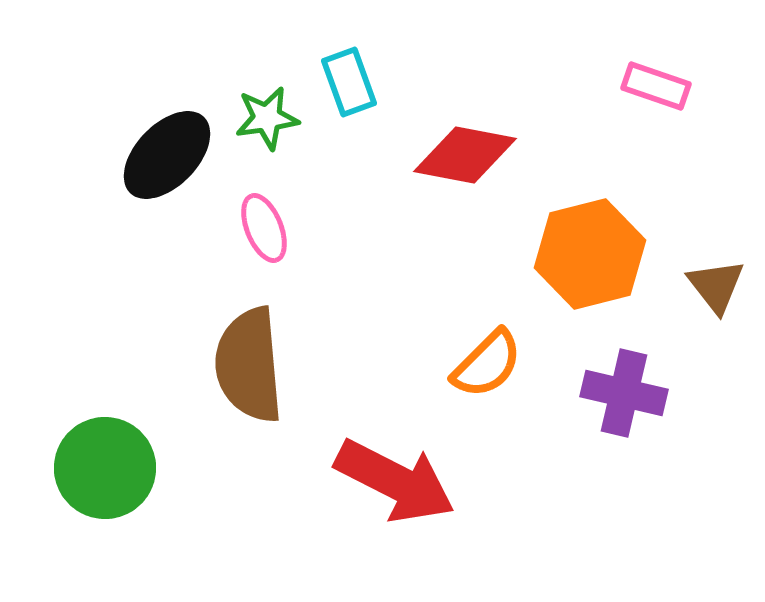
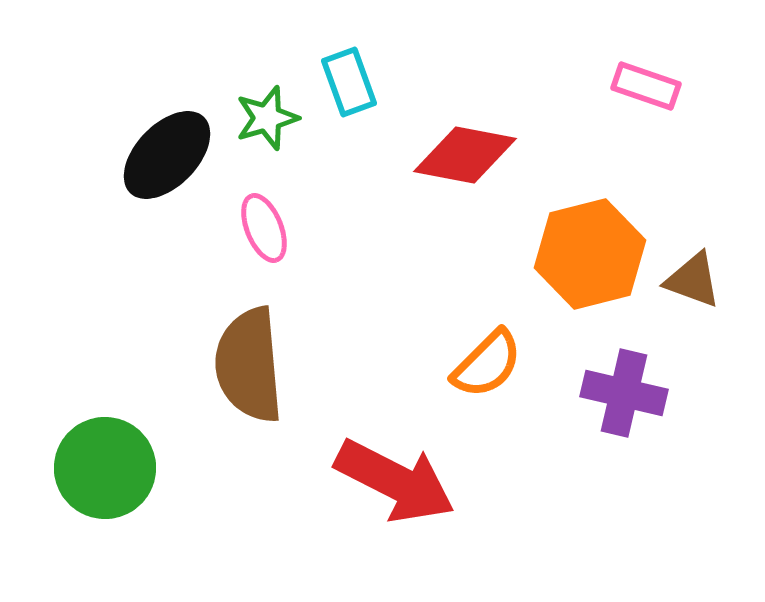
pink rectangle: moved 10 px left
green star: rotated 8 degrees counterclockwise
brown triangle: moved 23 px left, 6 px up; rotated 32 degrees counterclockwise
